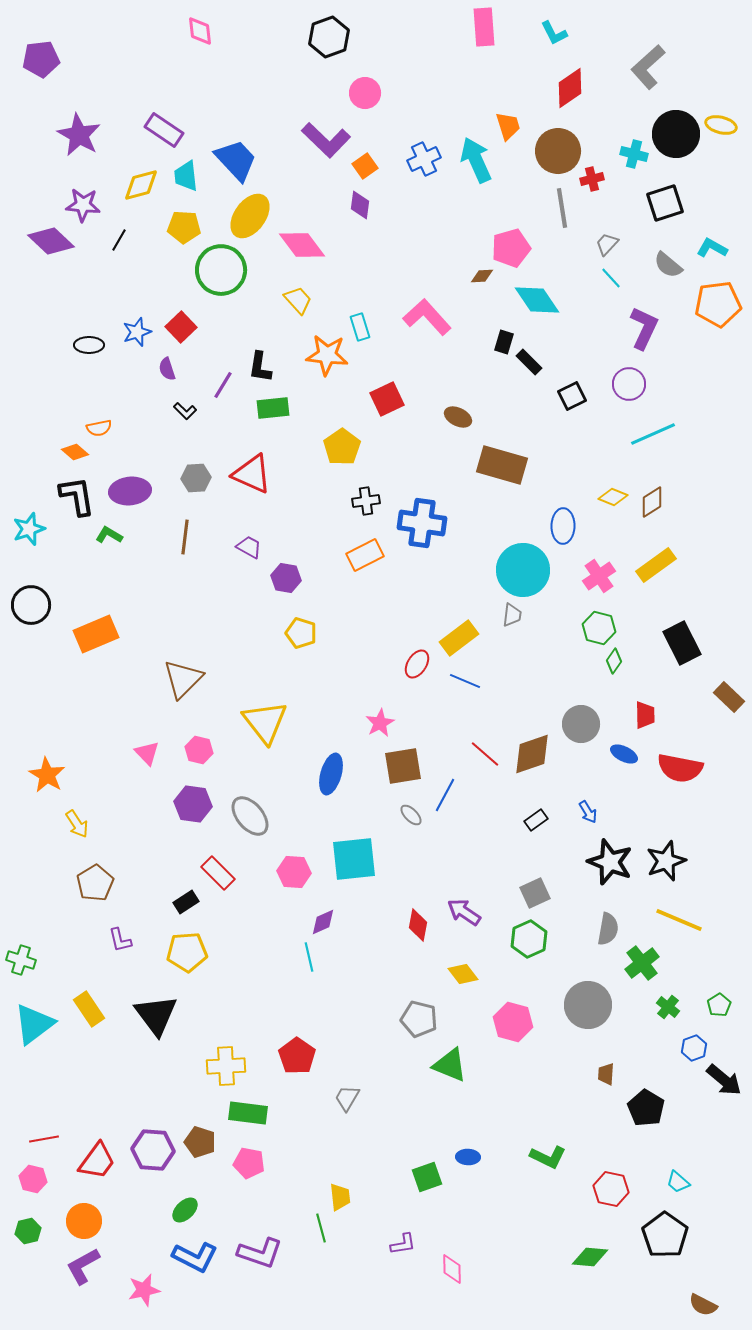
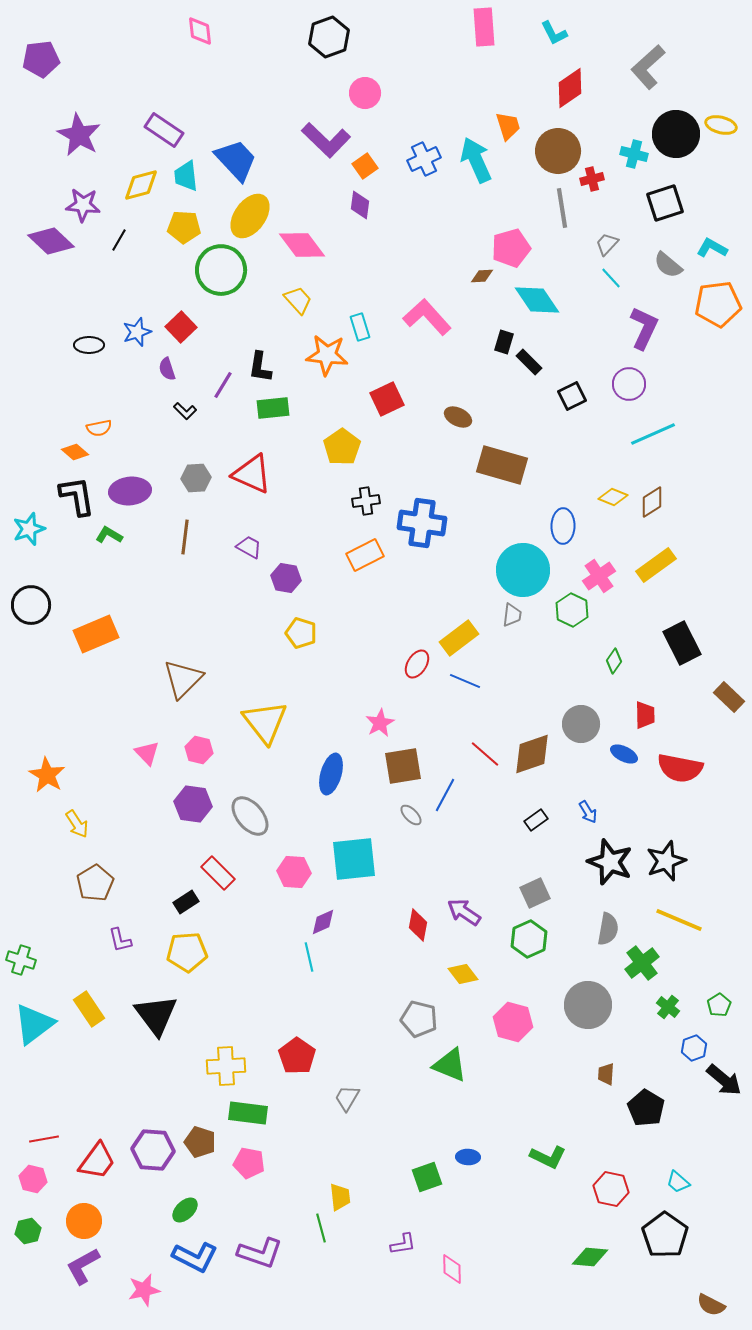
green hexagon at (599, 628): moved 27 px left, 18 px up; rotated 12 degrees clockwise
brown semicircle at (703, 1305): moved 8 px right
